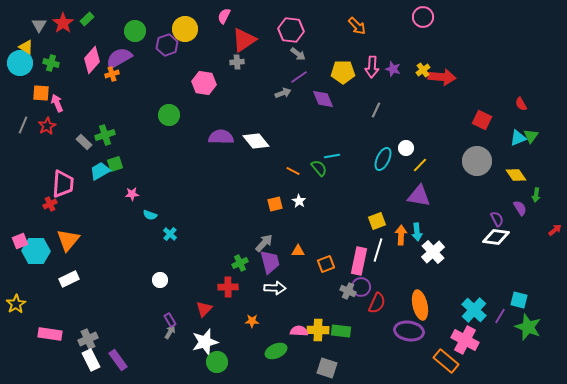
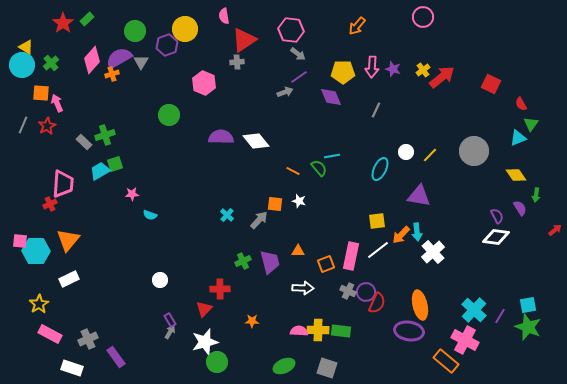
pink semicircle at (224, 16): rotated 35 degrees counterclockwise
gray triangle at (39, 25): moved 102 px right, 37 px down
orange arrow at (357, 26): rotated 84 degrees clockwise
cyan circle at (20, 63): moved 2 px right, 2 px down
green cross at (51, 63): rotated 35 degrees clockwise
red arrow at (442, 77): rotated 44 degrees counterclockwise
pink hexagon at (204, 83): rotated 15 degrees clockwise
gray arrow at (283, 93): moved 2 px right, 1 px up
purple diamond at (323, 99): moved 8 px right, 2 px up
red square at (482, 120): moved 9 px right, 36 px up
green triangle at (531, 136): moved 12 px up
white circle at (406, 148): moved 4 px down
cyan ellipse at (383, 159): moved 3 px left, 10 px down
gray circle at (477, 161): moved 3 px left, 10 px up
yellow line at (420, 165): moved 10 px right, 10 px up
white star at (299, 201): rotated 16 degrees counterclockwise
orange square at (275, 204): rotated 21 degrees clockwise
purple semicircle at (497, 219): moved 3 px up
yellow square at (377, 221): rotated 12 degrees clockwise
cyan cross at (170, 234): moved 57 px right, 19 px up
orange arrow at (401, 235): rotated 138 degrees counterclockwise
pink square at (20, 241): rotated 28 degrees clockwise
gray arrow at (264, 243): moved 5 px left, 23 px up
white line at (378, 250): rotated 35 degrees clockwise
pink rectangle at (359, 261): moved 8 px left, 5 px up
green cross at (240, 263): moved 3 px right, 2 px up
red cross at (228, 287): moved 8 px left, 2 px down
purple circle at (361, 287): moved 5 px right, 5 px down
white arrow at (275, 288): moved 28 px right
cyan square at (519, 300): moved 9 px right, 5 px down; rotated 24 degrees counterclockwise
yellow star at (16, 304): moved 23 px right
pink rectangle at (50, 334): rotated 20 degrees clockwise
green ellipse at (276, 351): moved 8 px right, 15 px down
white rectangle at (91, 360): moved 19 px left, 8 px down; rotated 45 degrees counterclockwise
purple rectangle at (118, 360): moved 2 px left, 3 px up
